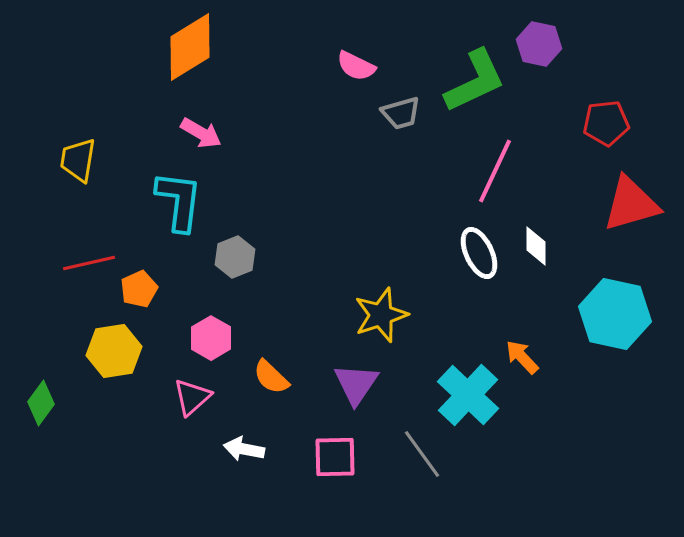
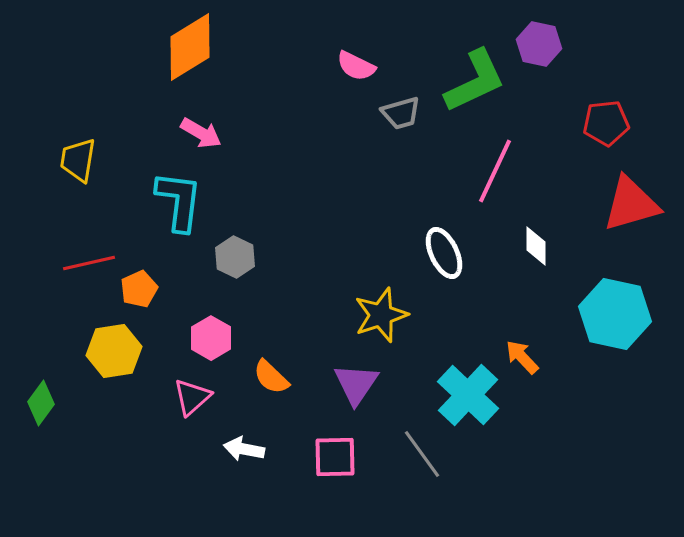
white ellipse: moved 35 px left
gray hexagon: rotated 12 degrees counterclockwise
